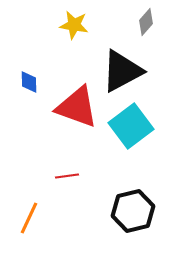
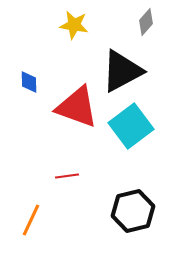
orange line: moved 2 px right, 2 px down
